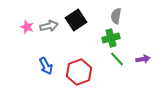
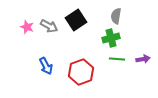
gray arrow: rotated 42 degrees clockwise
green line: rotated 42 degrees counterclockwise
red hexagon: moved 2 px right
